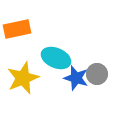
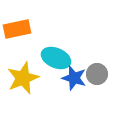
blue star: moved 2 px left
